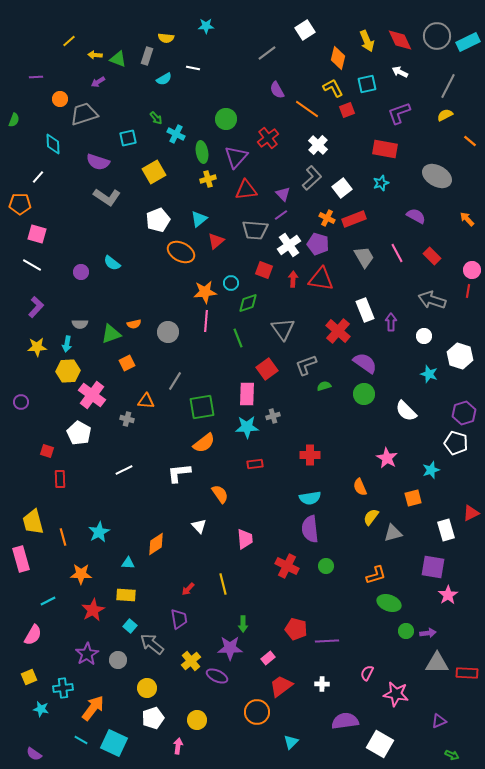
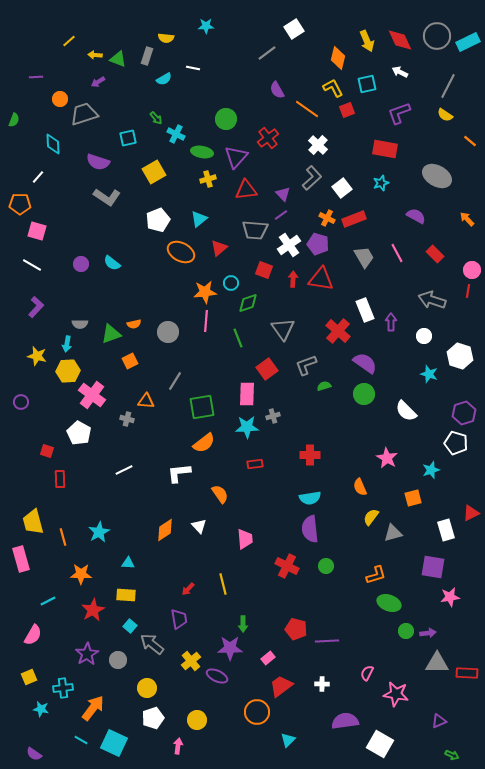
white square at (305, 30): moved 11 px left, 1 px up
yellow semicircle at (445, 115): rotated 119 degrees counterclockwise
green ellipse at (202, 152): rotated 70 degrees counterclockwise
pink square at (37, 234): moved 3 px up
red triangle at (216, 241): moved 3 px right, 7 px down
red rectangle at (432, 256): moved 3 px right, 2 px up
purple circle at (81, 272): moved 8 px up
yellow star at (37, 347): moved 9 px down; rotated 18 degrees clockwise
orange square at (127, 363): moved 3 px right, 2 px up
orange diamond at (156, 544): moved 9 px right, 14 px up
pink star at (448, 595): moved 2 px right, 2 px down; rotated 24 degrees clockwise
cyan triangle at (291, 742): moved 3 px left, 2 px up
